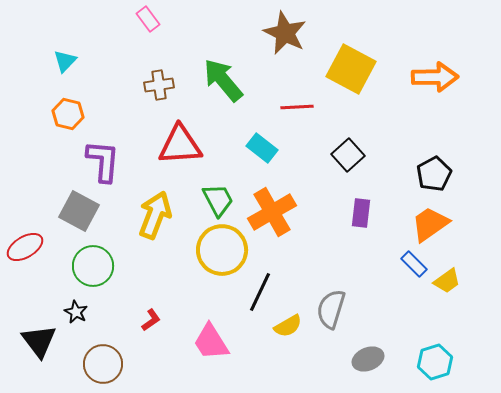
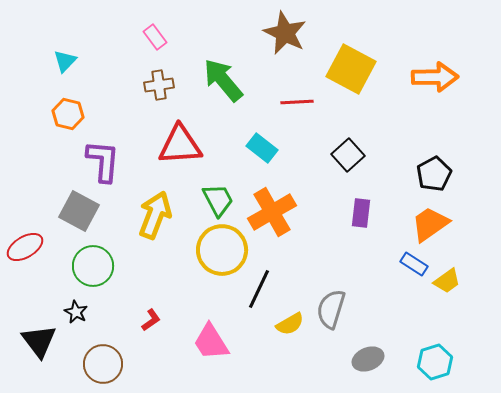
pink rectangle: moved 7 px right, 18 px down
red line: moved 5 px up
blue rectangle: rotated 12 degrees counterclockwise
black line: moved 1 px left, 3 px up
yellow semicircle: moved 2 px right, 2 px up
